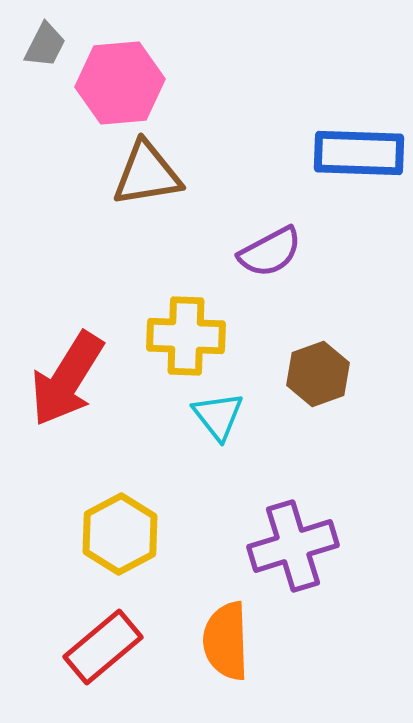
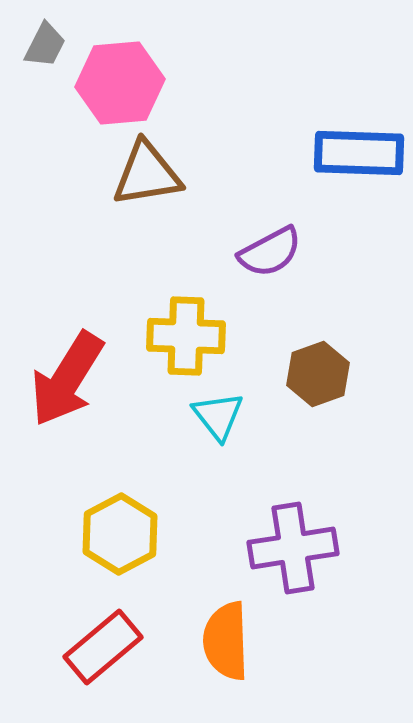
purple cross: moved 2 px down; rotated 8 degrees clockwise
